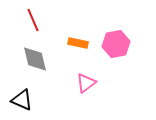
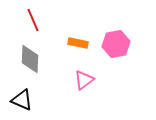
gray diamond: moved 5 px left; rotated 16 degrees clockwise
pink triangle: moved 2 px left, 3 px up
